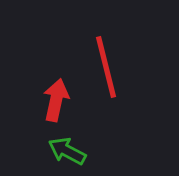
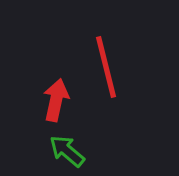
green arrow: rotated 12 degrees clockwise
